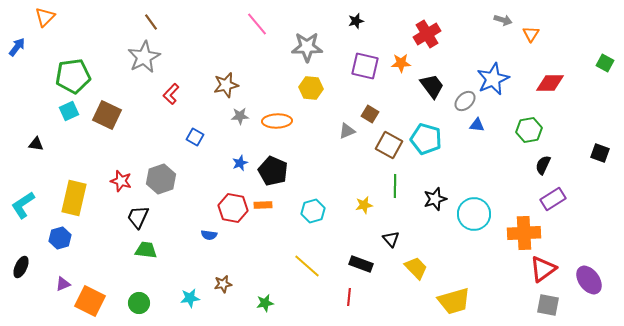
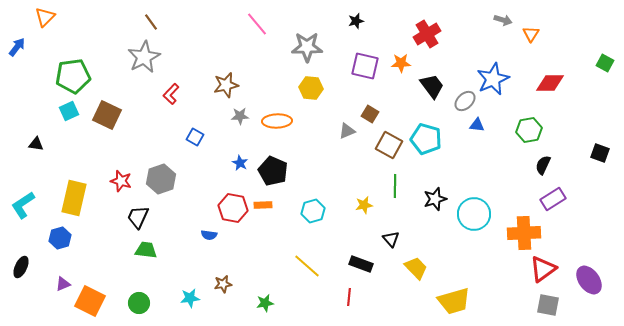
blue star at (240, 163): rotated 21 degrees counterclockwise
